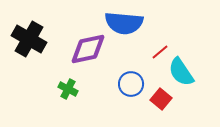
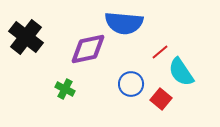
black cross: moved 3 px left, 2 px up; rotated 8 degrees clockwise
green cross: moved 3 px left
